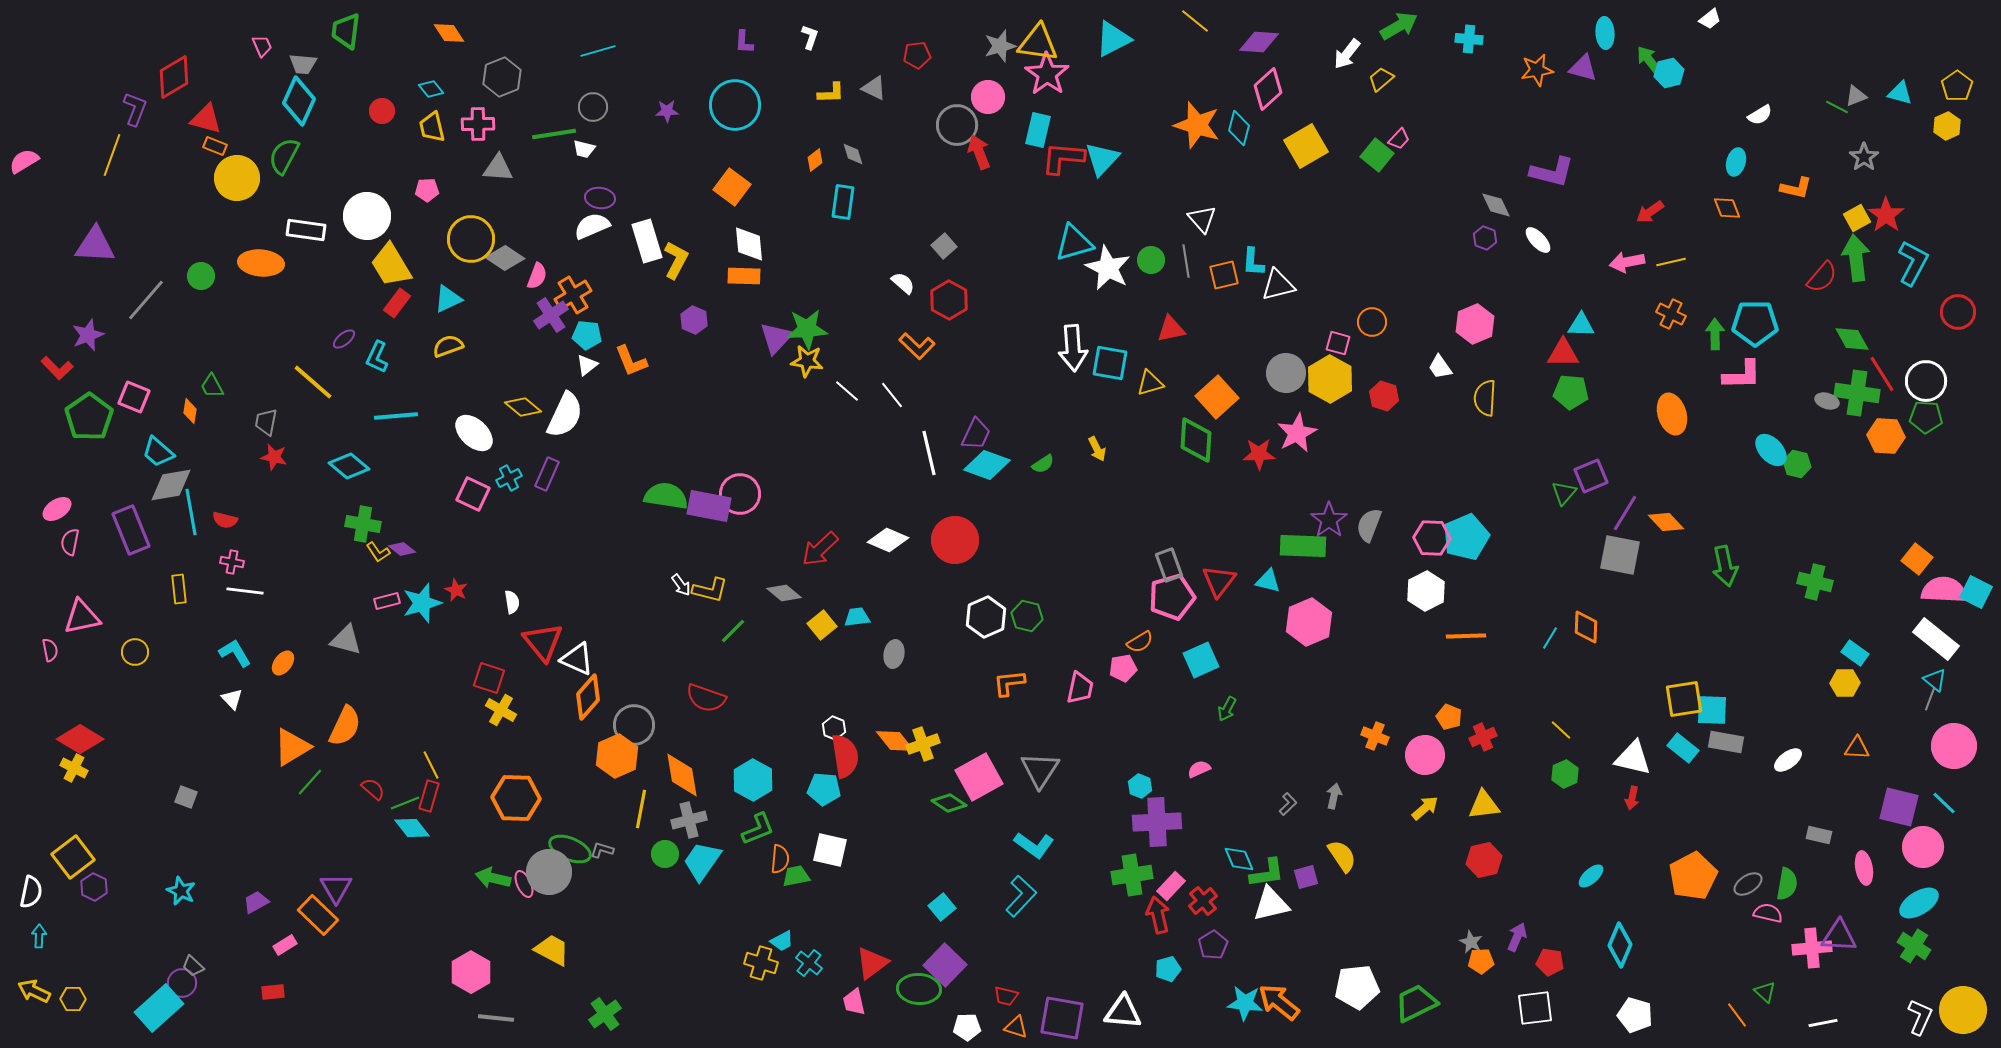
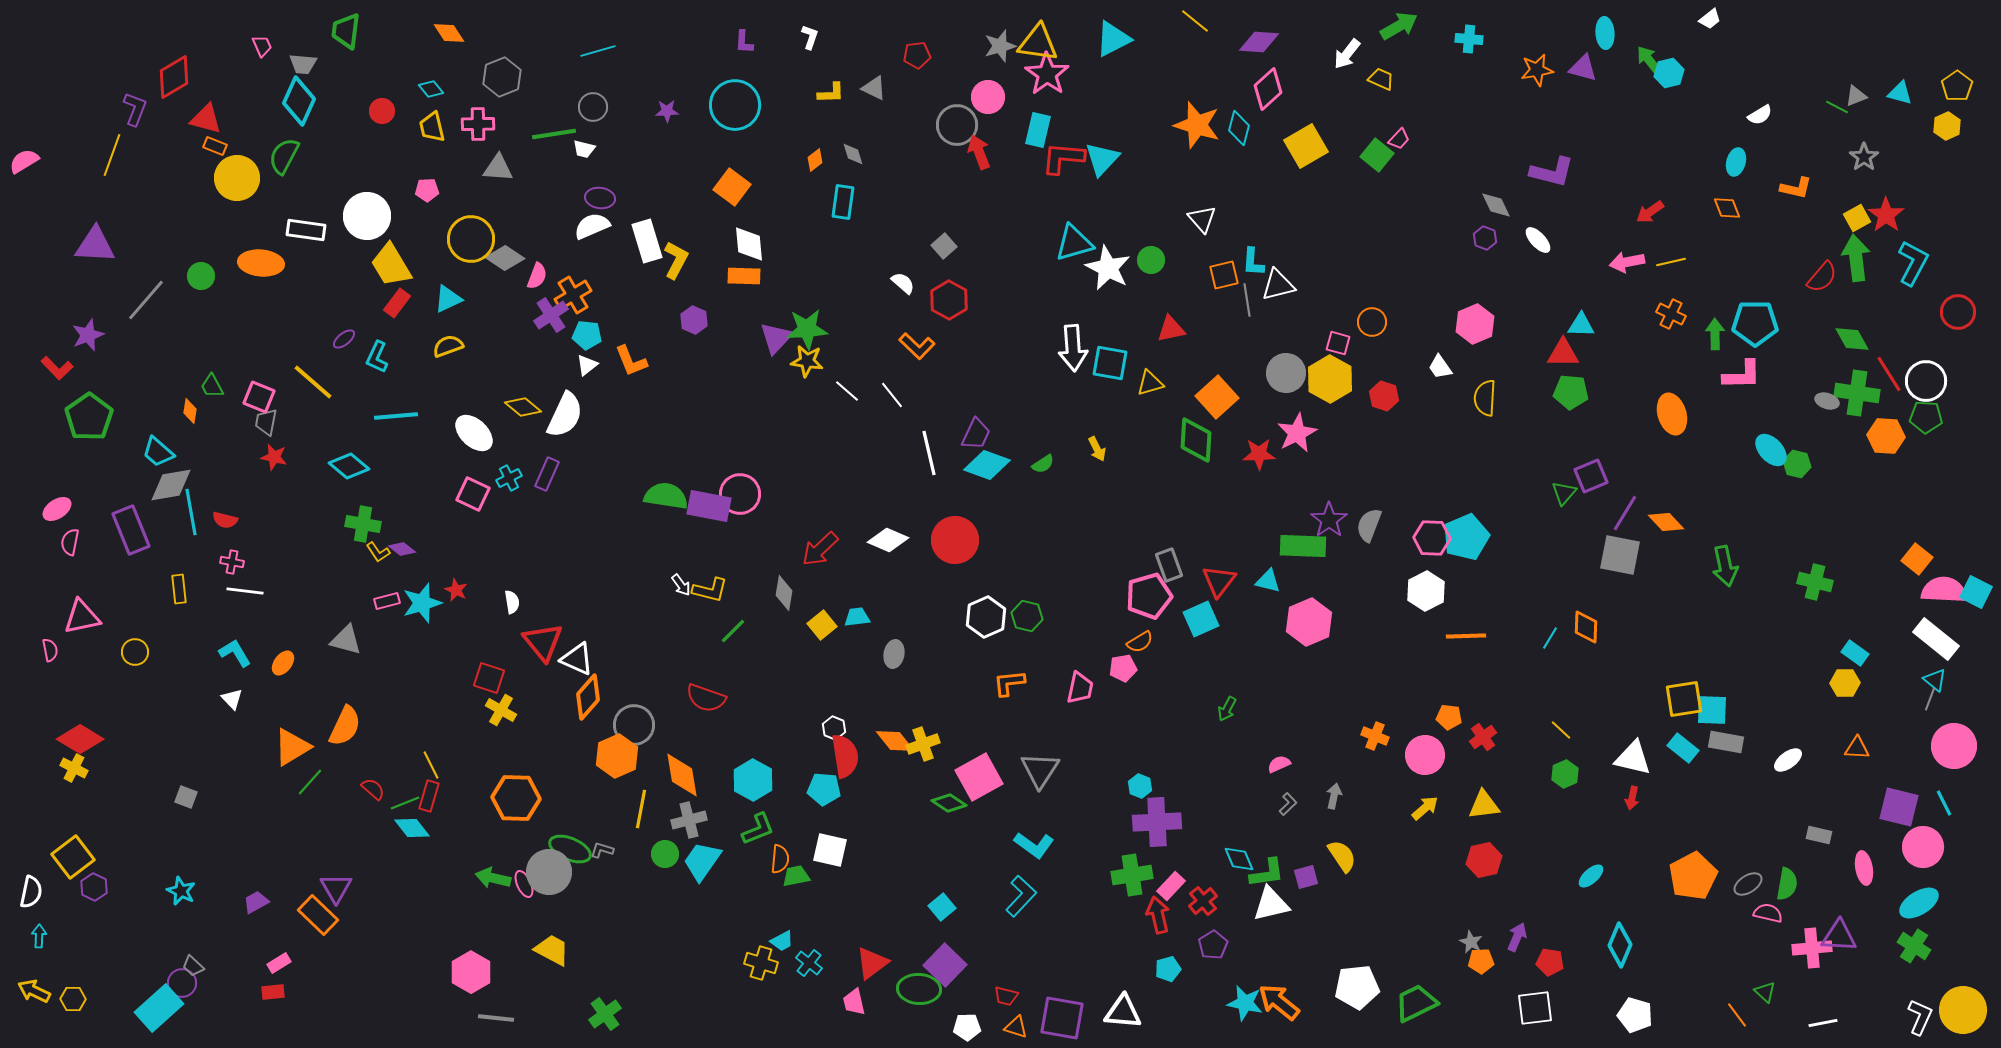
yellow trapezoid at (1381, 79): rotated 64 degrees clockwise
gray line at (1186, 261): moved 61 px right, 39 px down
red line at (1882, 374): moved 7 px right
pink square at (134, 397): moved 125 px right
gray diamond at (784, 593): rotated 60 degrees clockwise
pink pentagon at (1172, 597): moved 23 px left, 1 px up
cyan square at (1201, 660): moved 41 px up
orange pentagon at (1449, 717): rotated 15 degrees counterclockwise
red cross at (1483, 737): rotated 12 degrees counterclockwise
pink semicircle at (1199, 769): moved 80 px right, 5 px up
cyan line at (1944, 803): rotated 20 degrees clockwise
pink rectangle at (285, 945): moved 6 px left, 18 px down
cyan star at (1245, 1003): rotated 6 degrees clockwise
